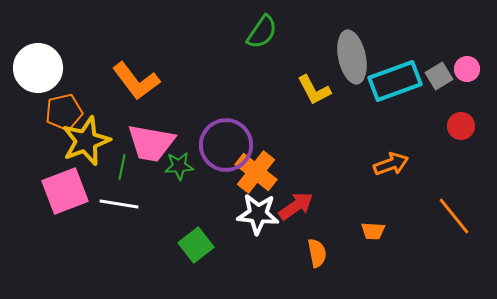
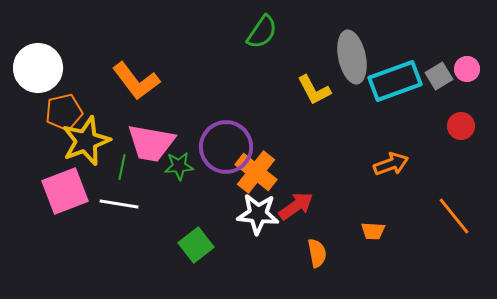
purple circle: moved 2 px down
